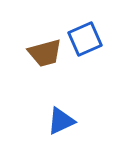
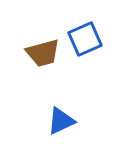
brown trapezoid: moved 2 px left
